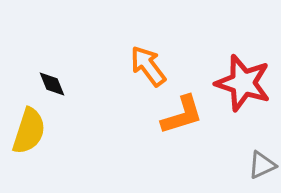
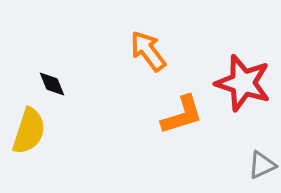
orange arrow: moved 15 px up
